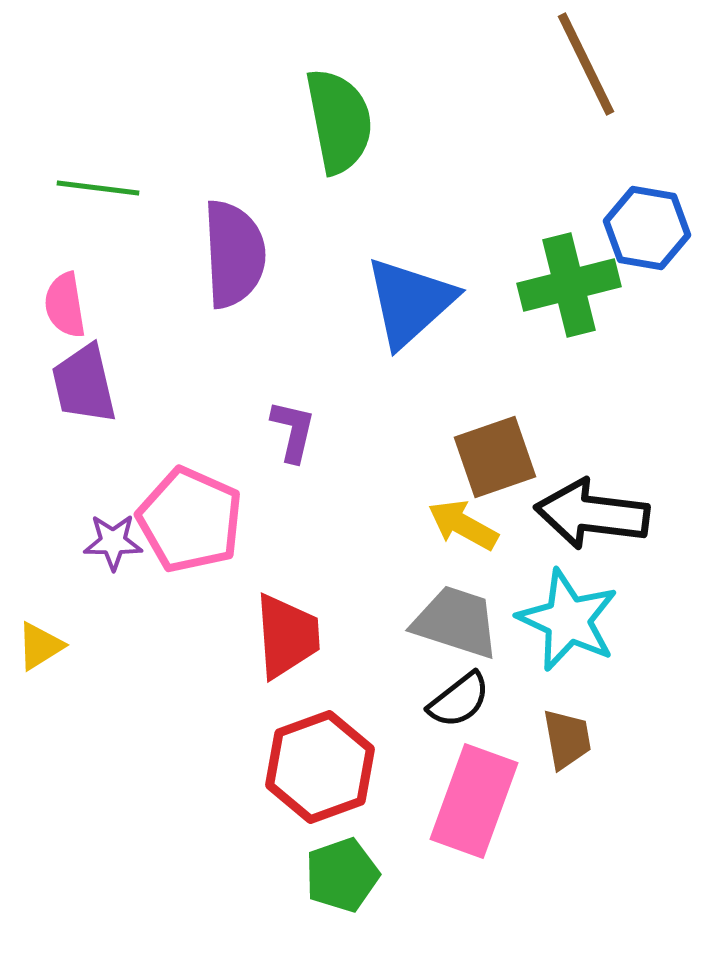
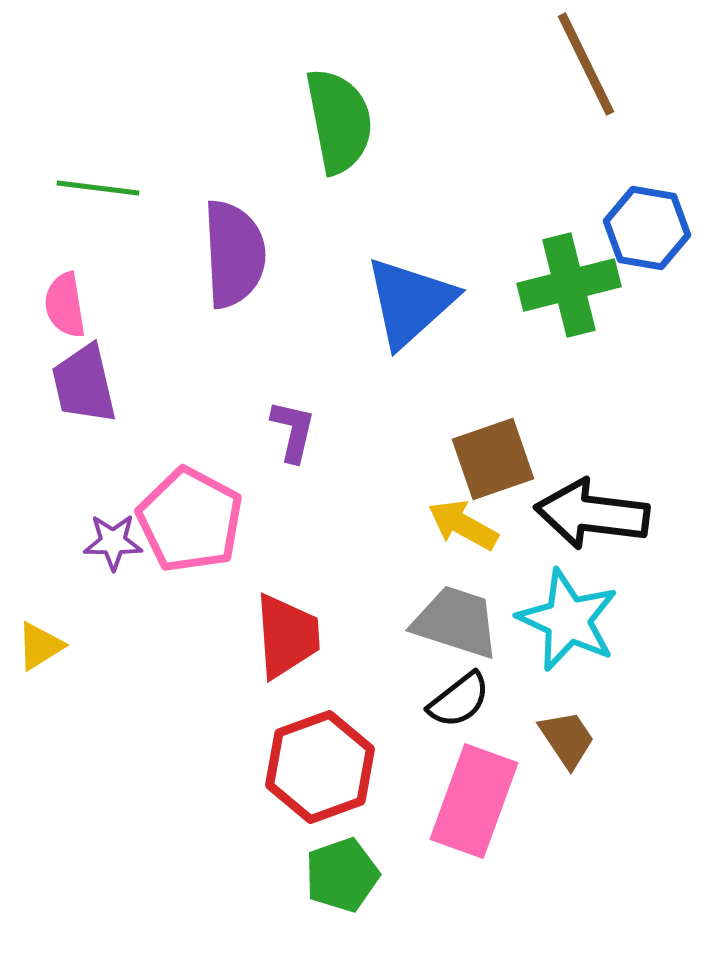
brown square: moved 2 px left, 2 px down
pink pentagon: rotated 4 degrees clockwise
brown trapezoid: rotated 24 degrees counterclockwise
